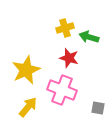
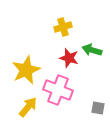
yellow cross: moved 2 px left, 1 px up
green arrow: moved 3 px right, 13 px down
pink cross: moved 4 px left
